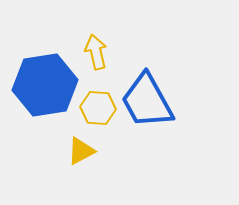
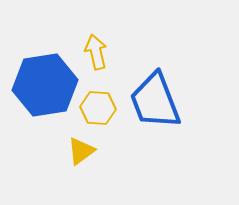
blue trapezoid: moved 8 px right; rotated 8 degrees clockwise
yellow triangle: rotated 8 degrees counterclockwise
